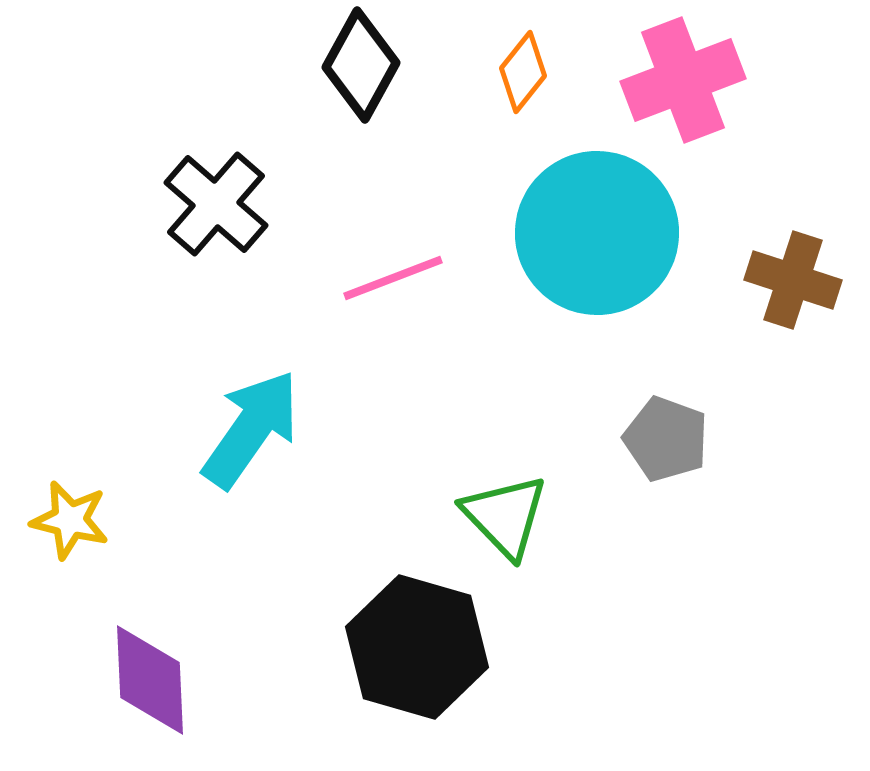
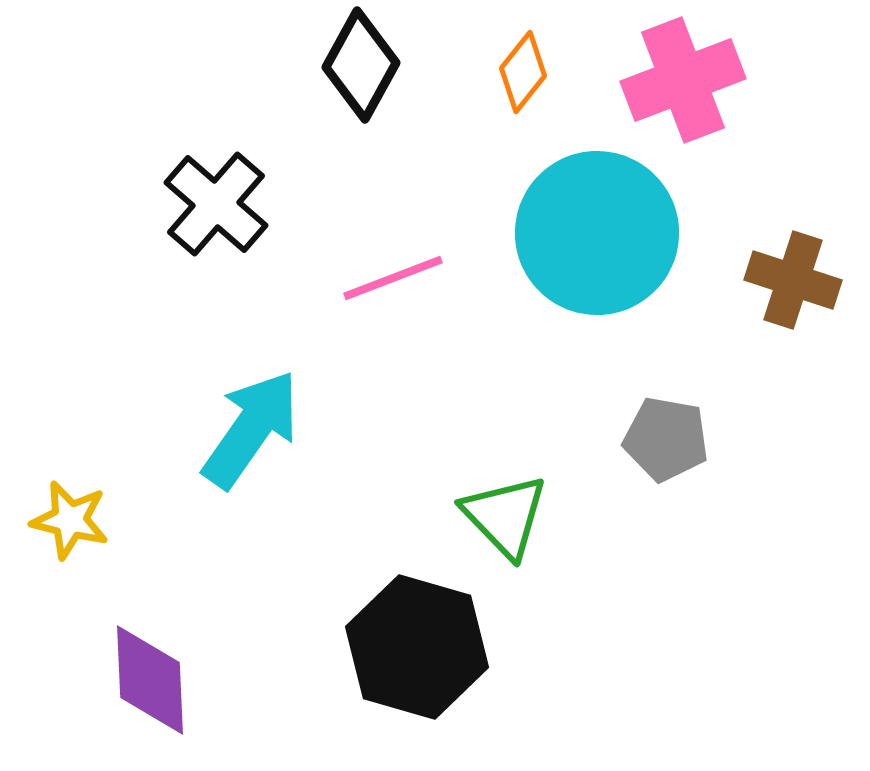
gray pentagon: rotated 10 degrees counterclockwise
